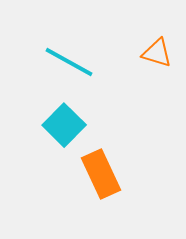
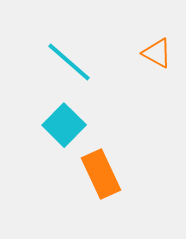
orange triangle: rotated 12 degrees clockwise
cyan line: rotated 12 degrees clockwise
